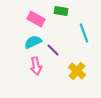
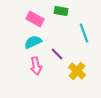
pink rectangle: moved 1 px left
purple line: moved 4 px right, 4 px down
